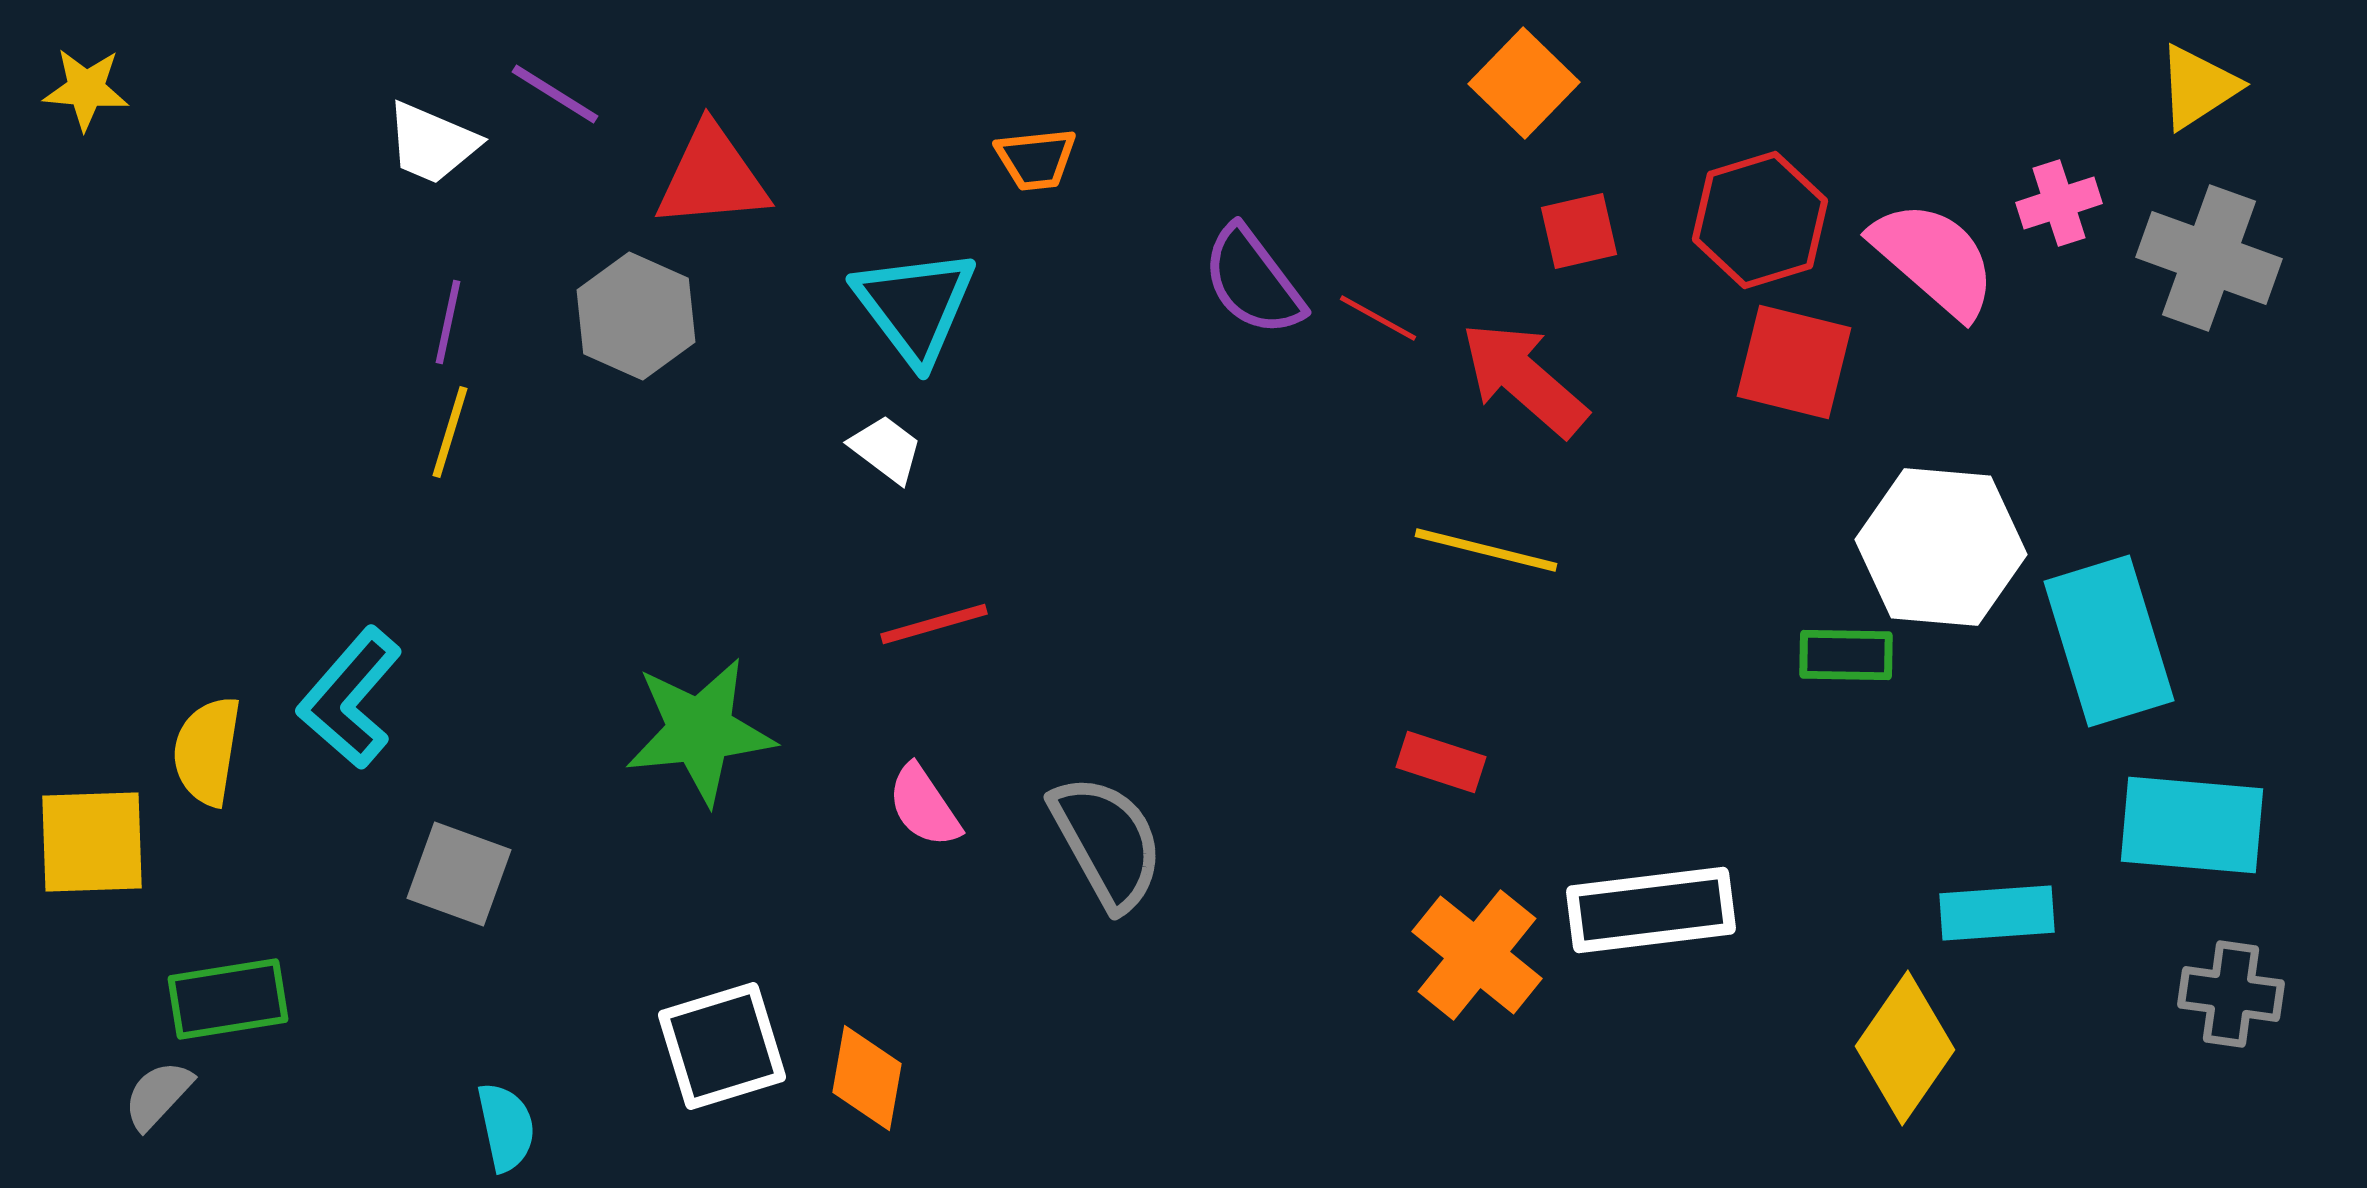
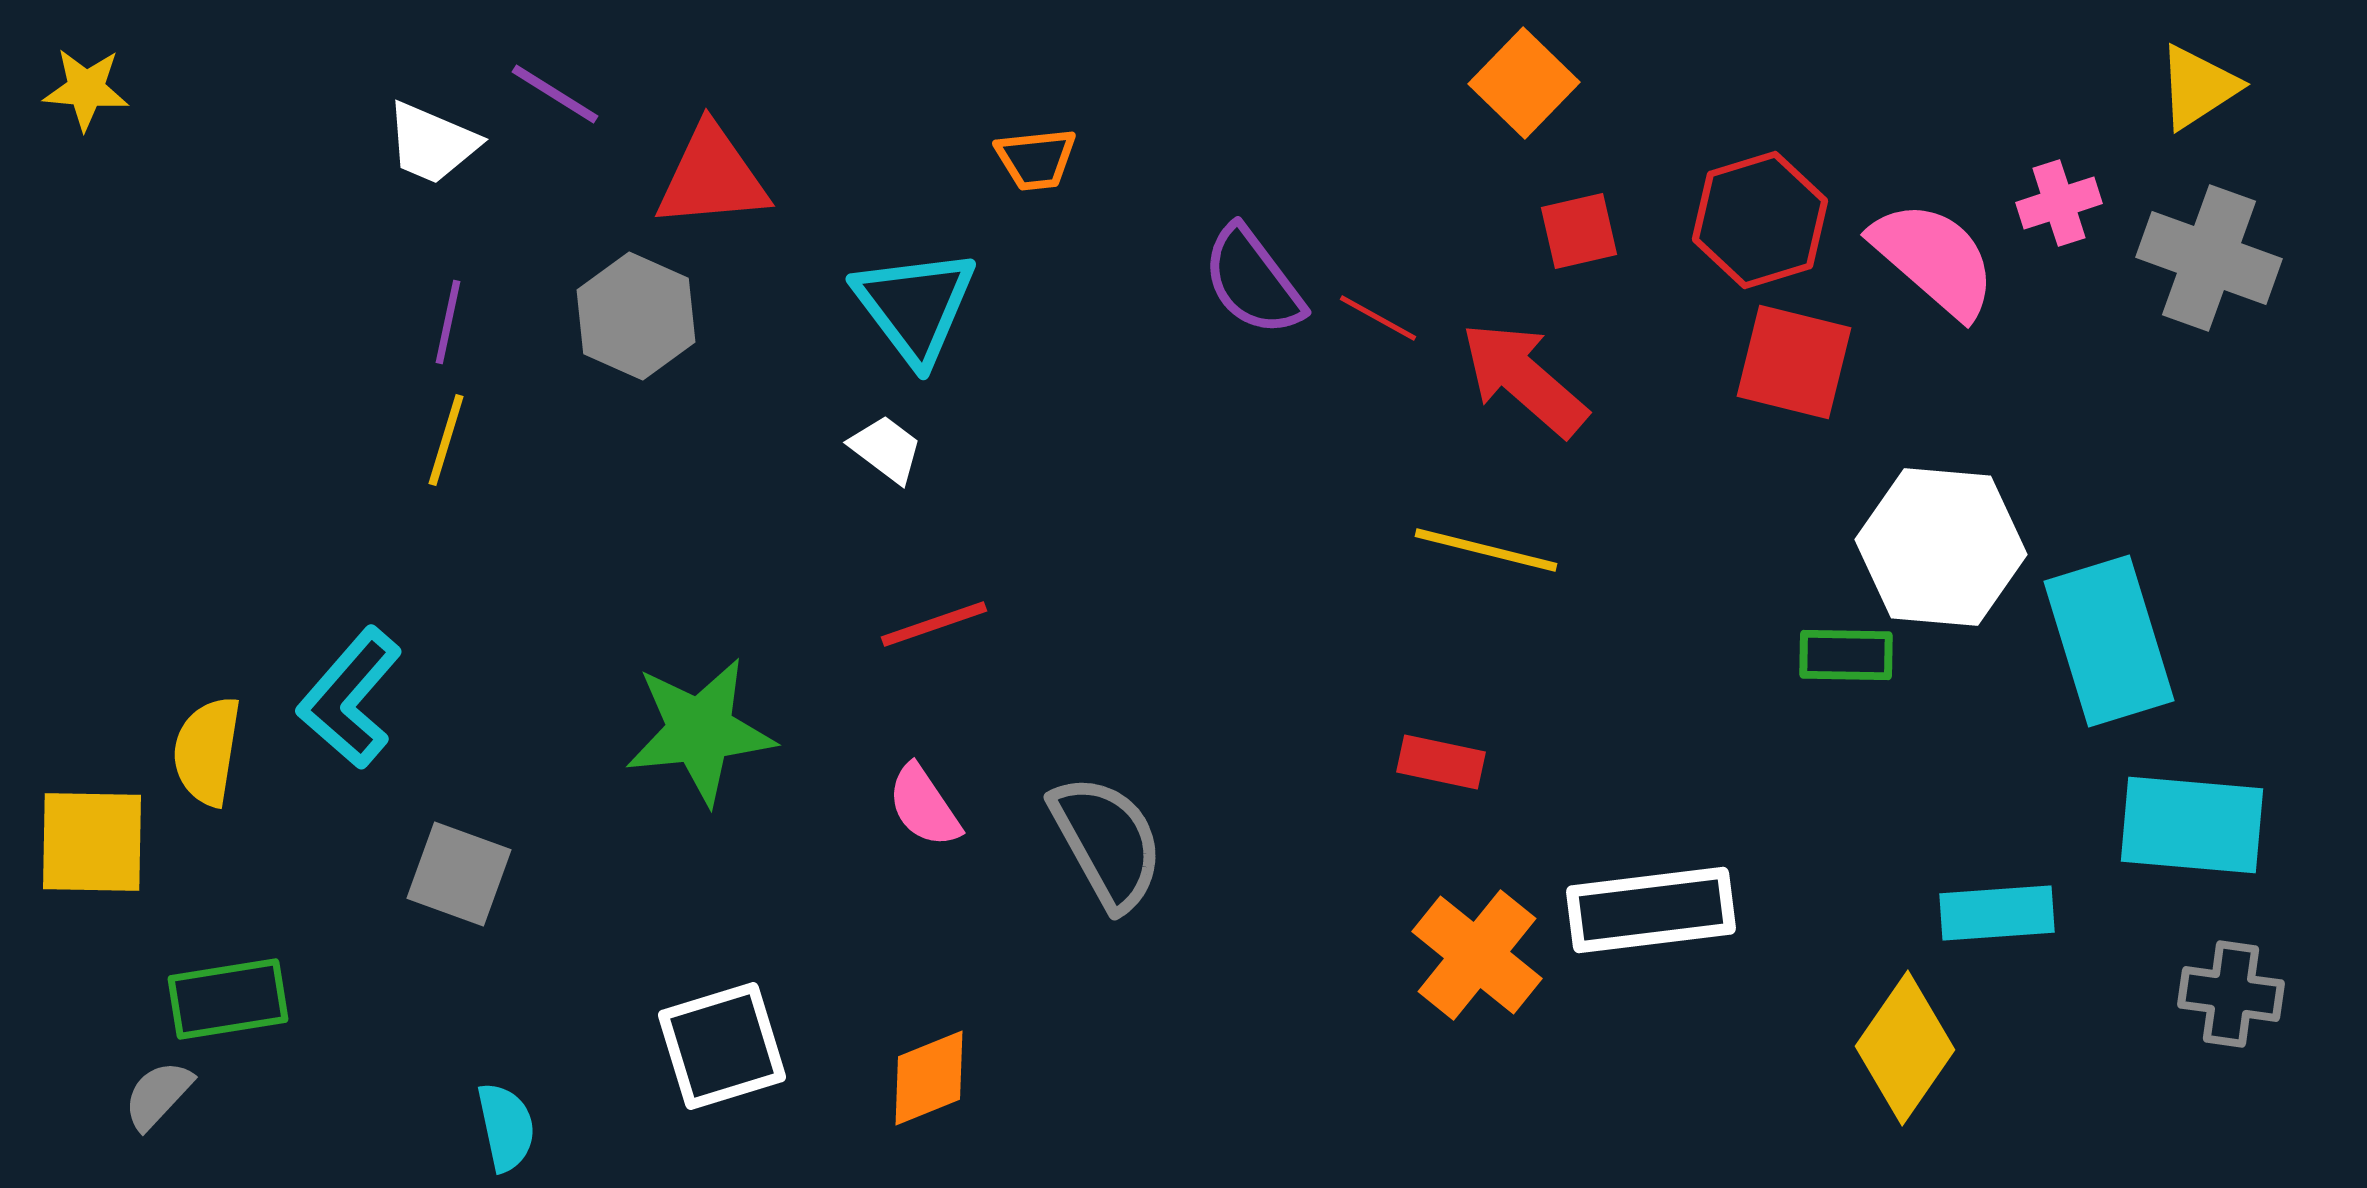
yellow line at (450, 432): moved 4 px left, 8 px down
red line at (934, 624): rotated 3 degrees counterclockwise
red rectangle at (1441, 762): rotated 6 degrees counterclockwise
yellow square at (92, 842): rotated 3 degrees clockwise
orange diamond at (867, 1078): moved 62 px right; rotated 58 degrees clockwise
